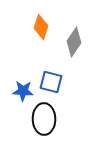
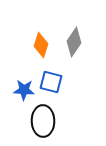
orange diamond: moved 18 px down
blue star: moved 1 px right, 1 px up
black ellipse: moved 1 px left, 2 px down
